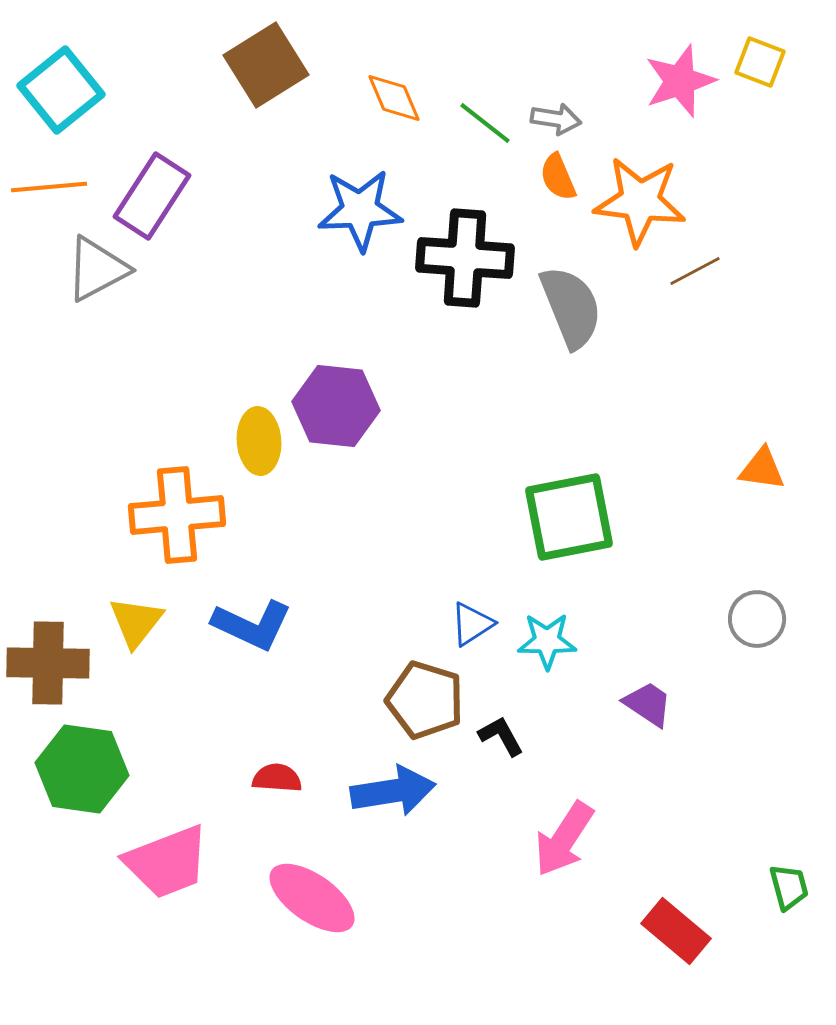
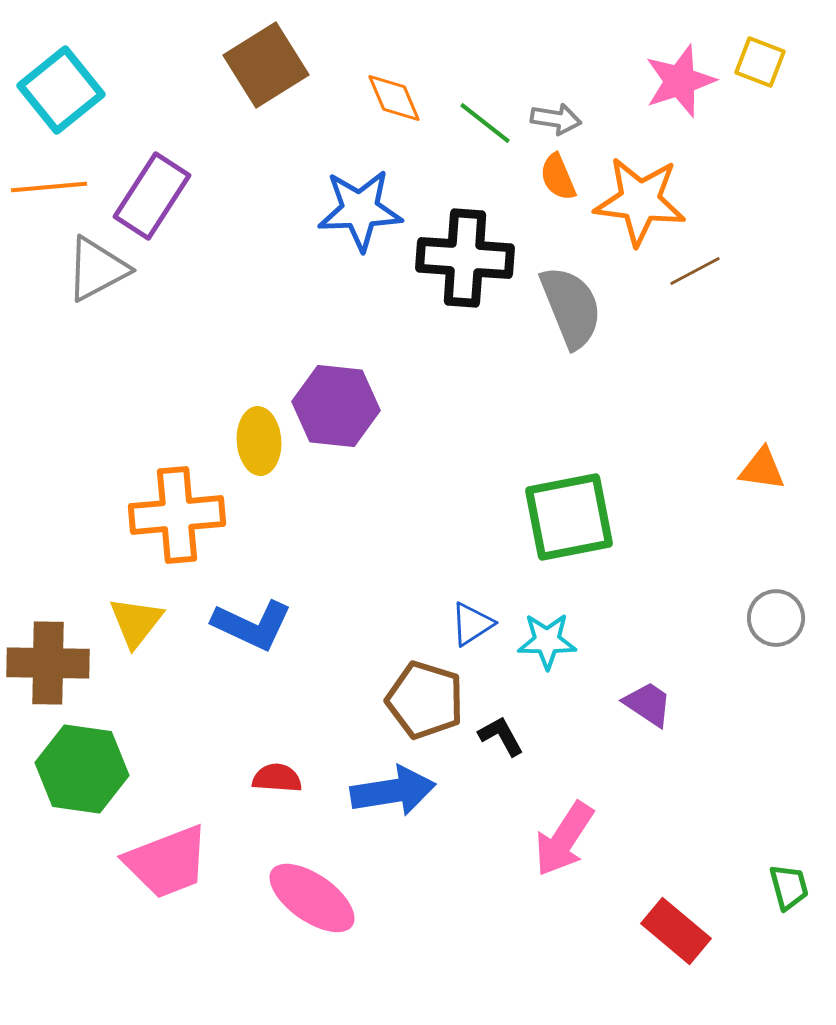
gray circle: moved 19 px right, 1 px up
